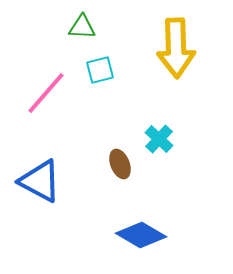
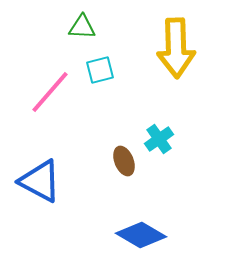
pink line: moved 4 px right, 1 px up
cyan cross: rotated 12 degrees clockwise
brown ellipse: moved 4 px right, 3 px up
